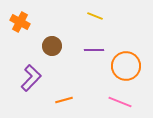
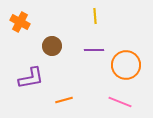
yellow line: rotated 63 degrees clockwise
orange circle: moved 1 px up
purple L-shape: rotated 36 degrees clockwise
